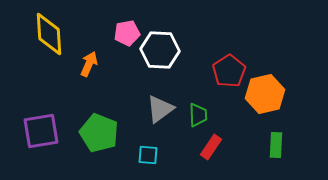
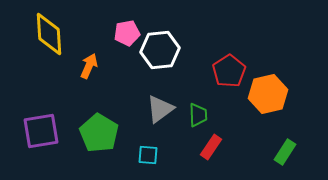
white hexagon: rotated 9 degrees counterclockwise
orange arrow: moved 2 px down
orange hexagon: moved 3 px right
green pentagon: rotated 9 degrees clockwise
green rectangle: moved 9 px right, 7 px down; rotated 30 degrees clockwise
